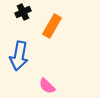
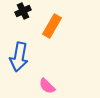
black cross: moved 1 px up
blue arrow: moved 1 px down
